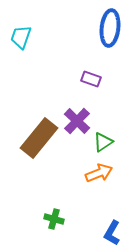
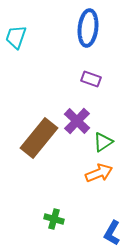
blue ellipse: moved 22 px left
cyan trapezoid: moved 5 px left
